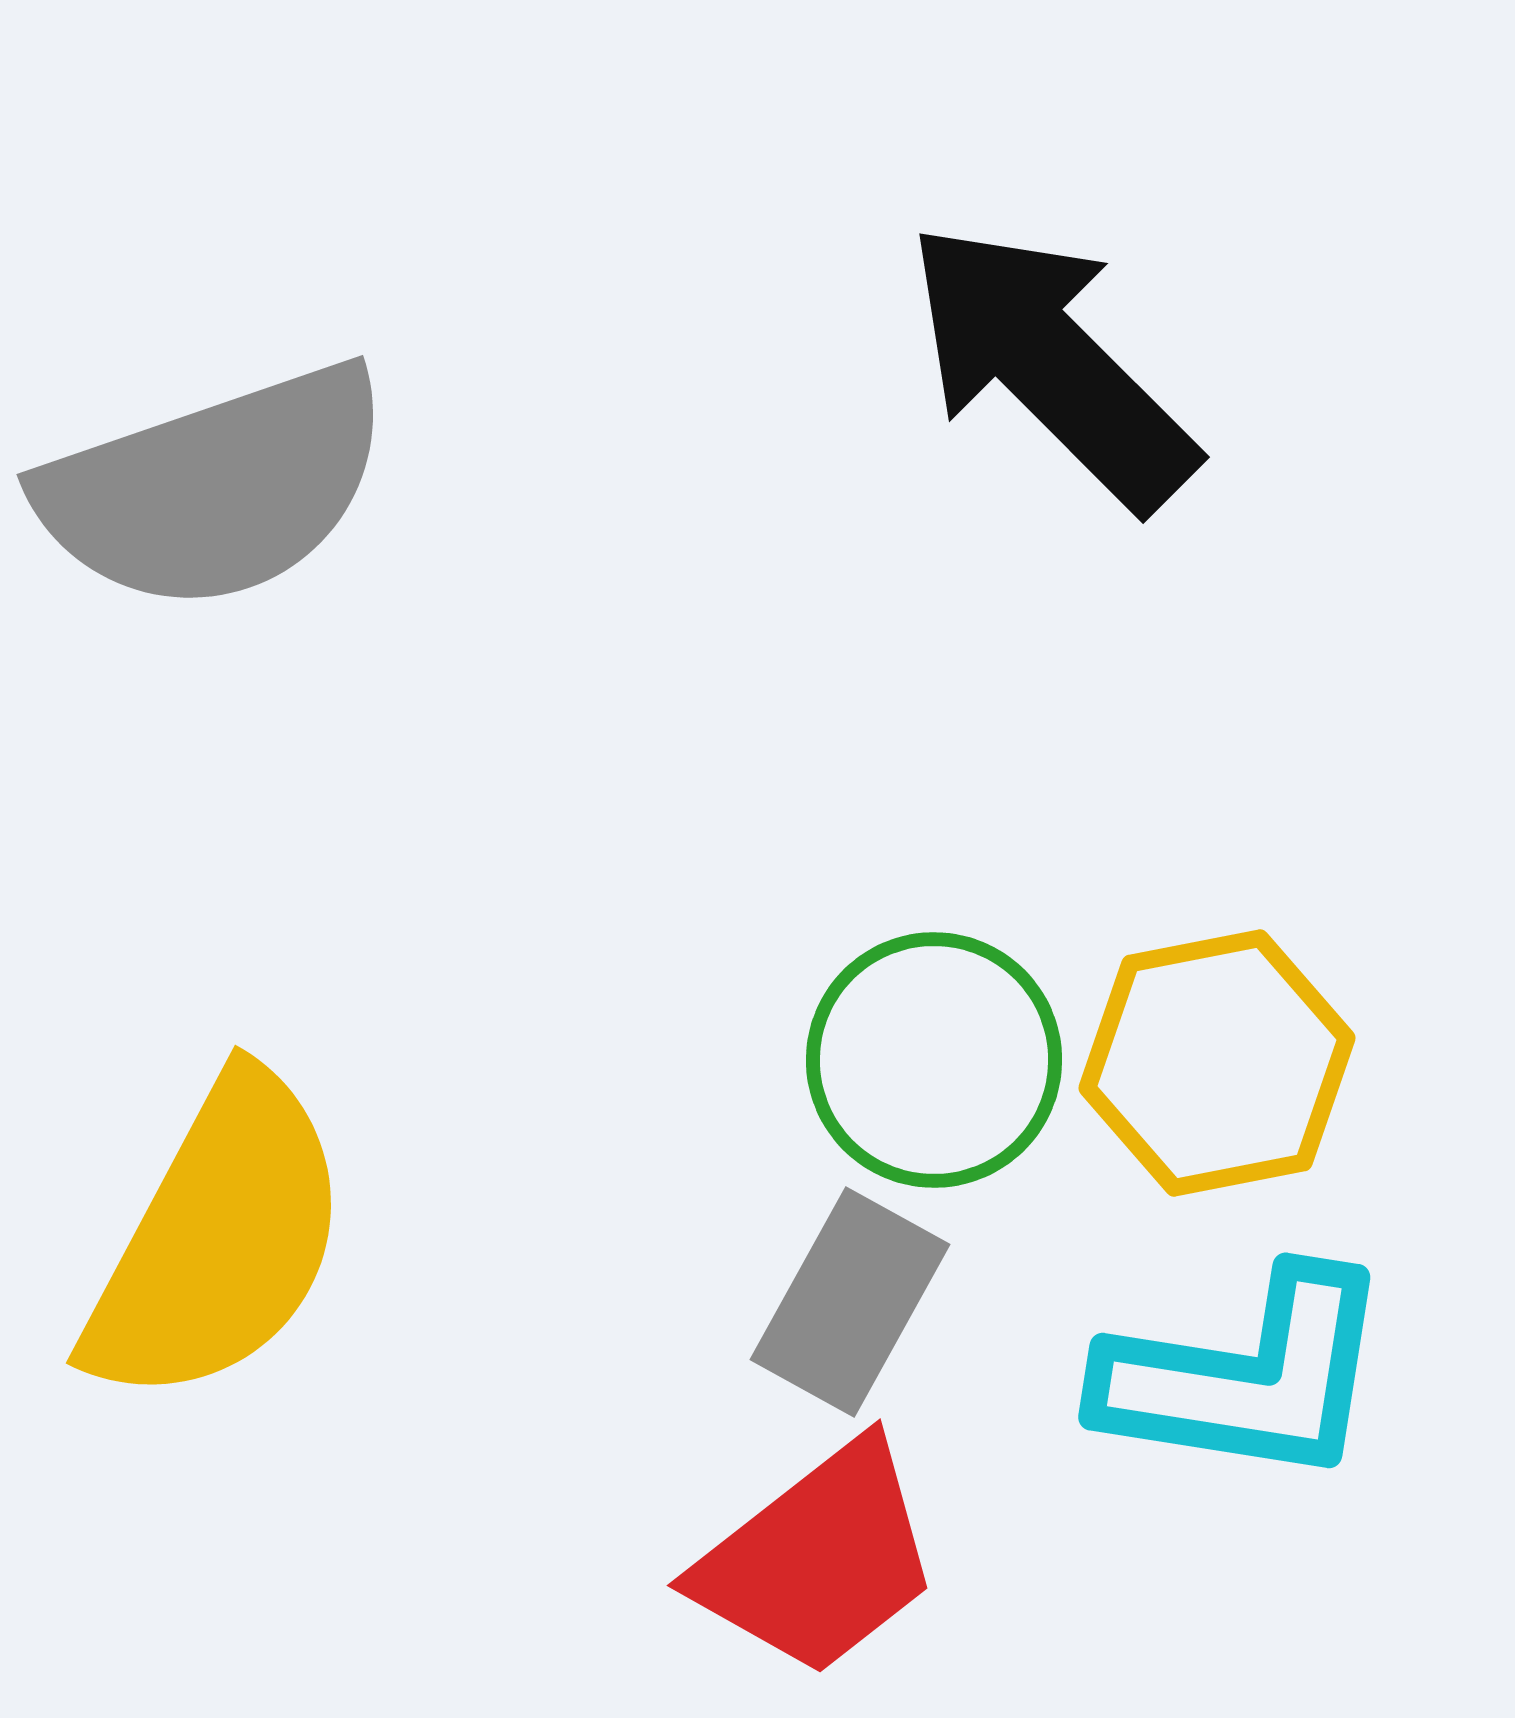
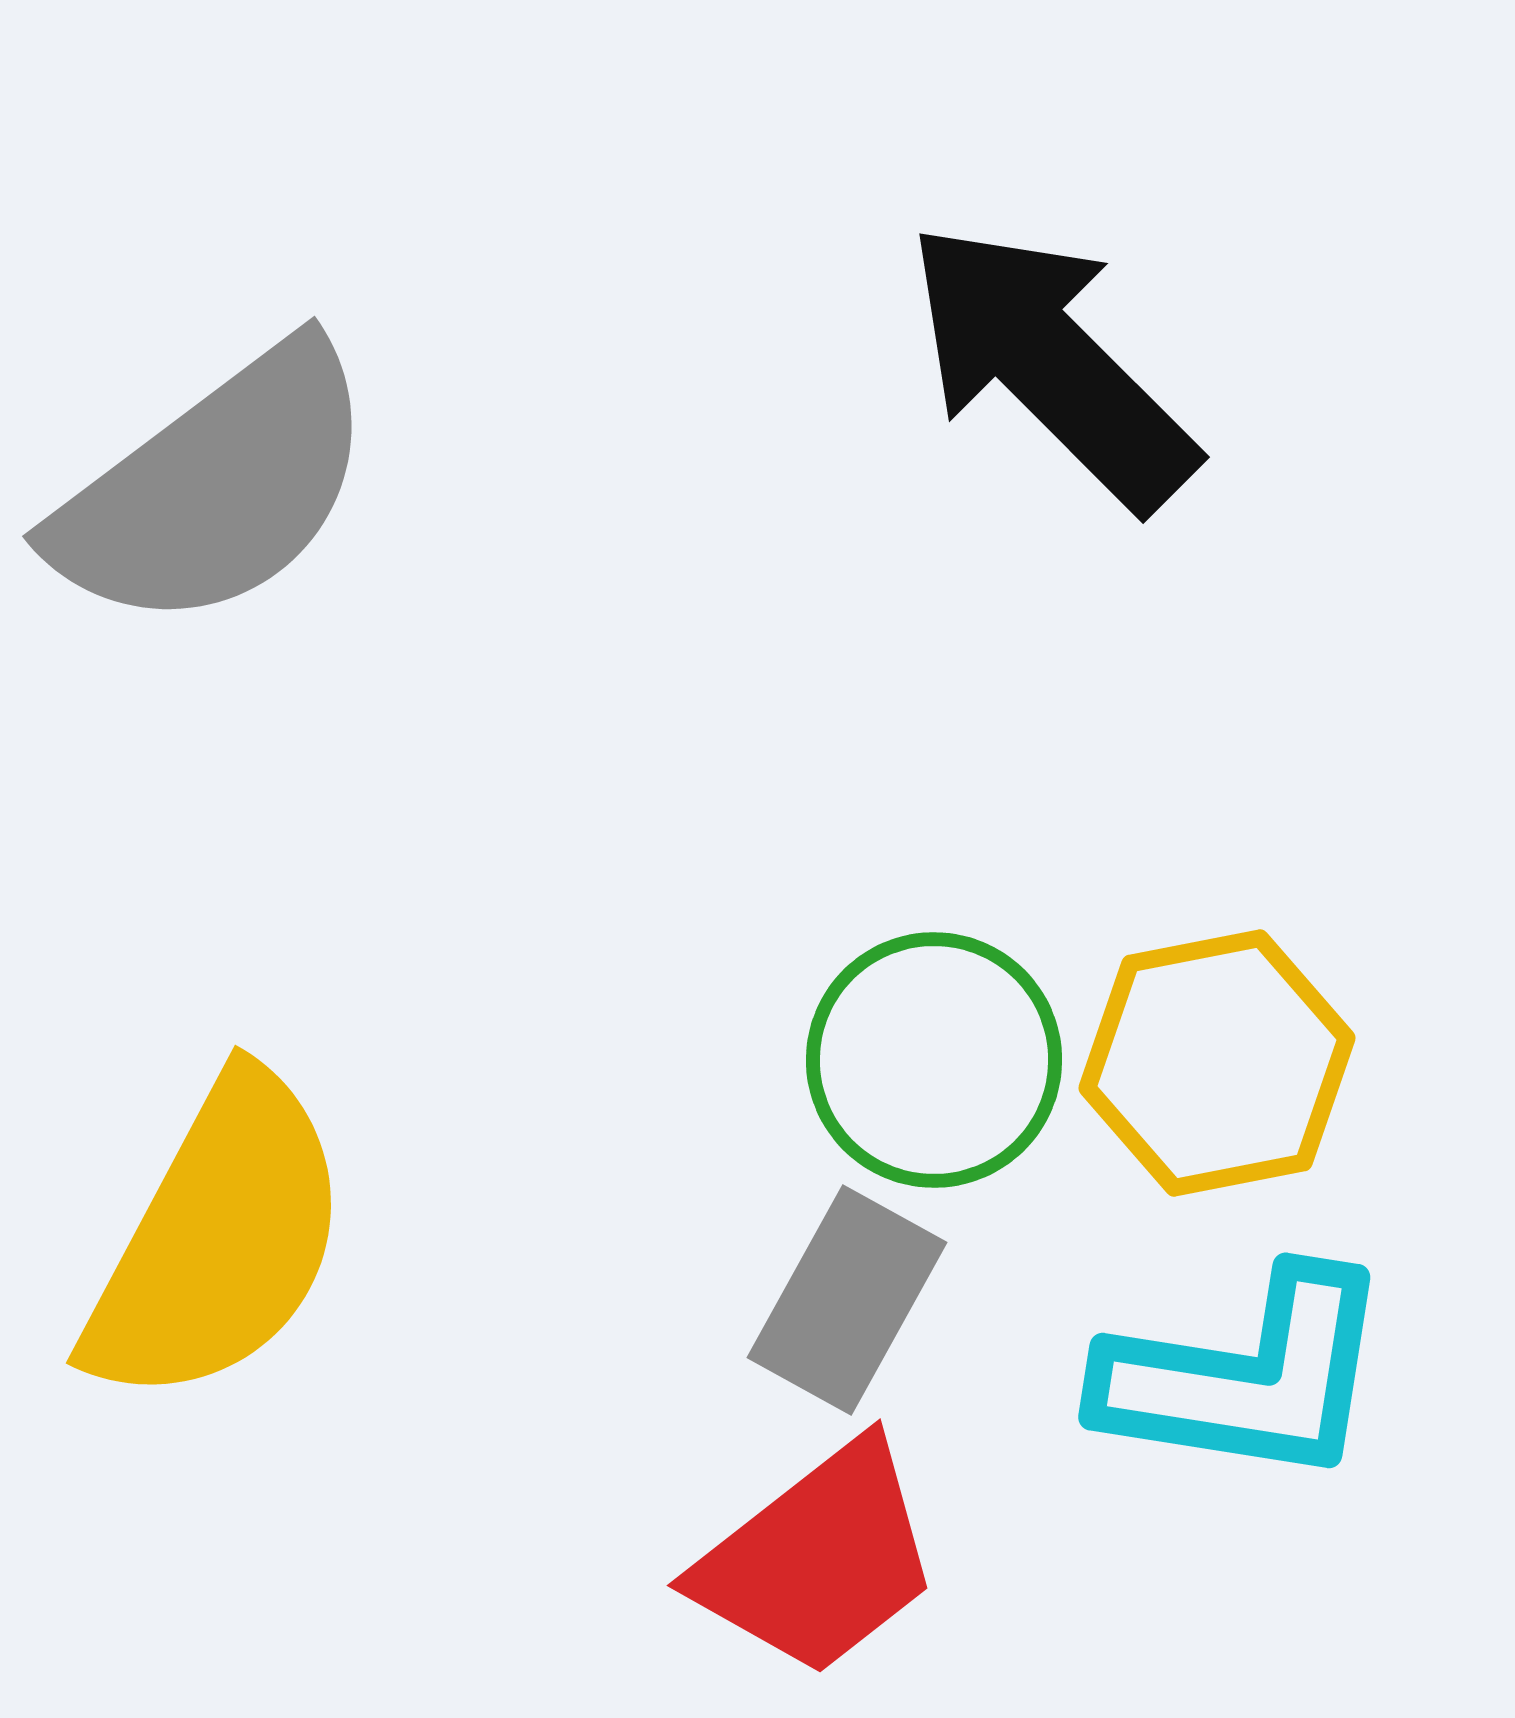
gray semicircle: rotated 18 degrees counterclockwise
gray rectangle: moved 3 px left, 2 px up
